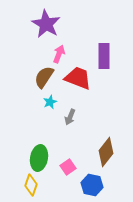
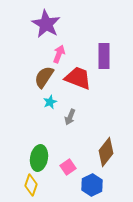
blue hexagon: rotated 20 degrees clockwise
